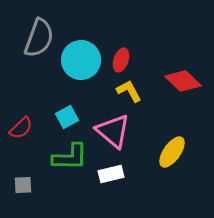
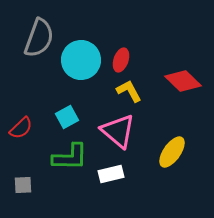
pink triangle: moved 5 px right
